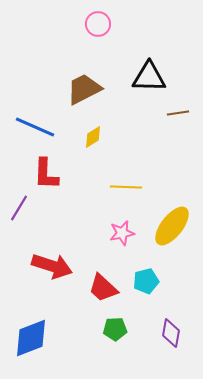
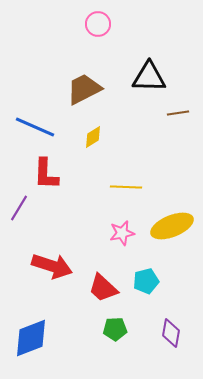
yellow ellipse: rotated 30 degrees clockwise
